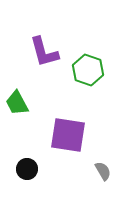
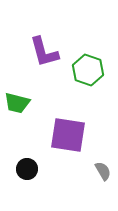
green trapezoid: rotated 48 degrees counterclockwise
